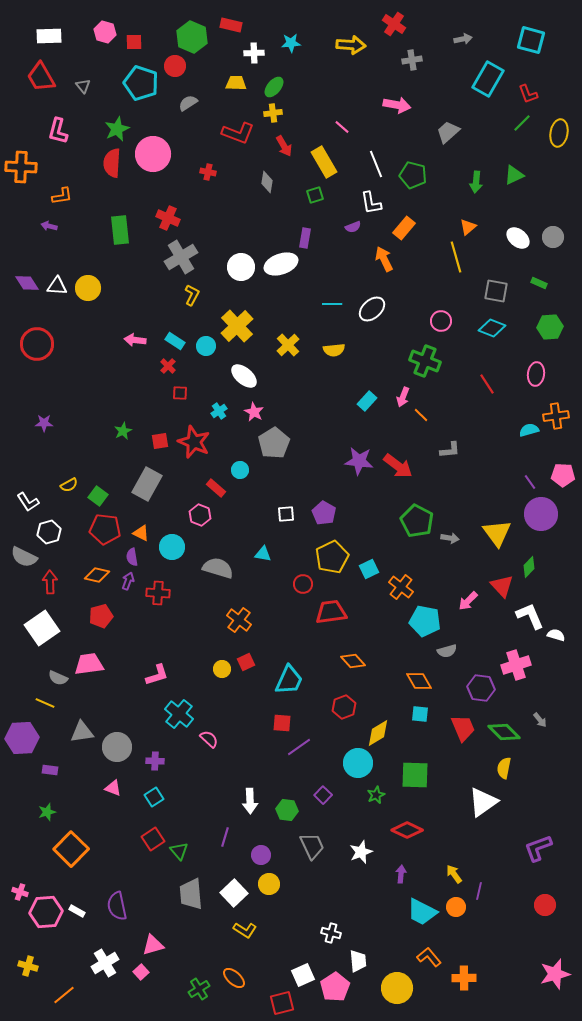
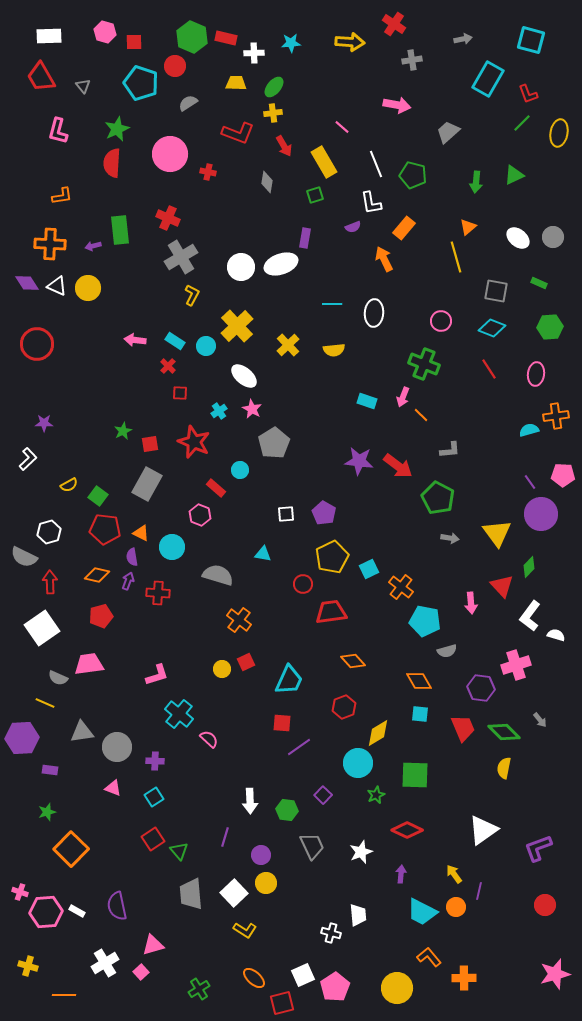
red rectangle at (231, 25): moved 5 px left, 13 px down
yellow arrow at (351, 45): moved 1 px left, 3 px up
pink circle at (153, 154): moved 17 px right
orange cross at (21, 167): moved 29 px right, 77 px down
purple arrow at (49, 226): moved 44 px right, 20 px down; rotated 28 degrees counterclockwise
white triangle at (57, 286): rotated 20 degrees clockwise
white ellipse at (372, 309): moved 2 px right, 4 px down; rotated 44 degrees counterclockwise
green cross at (425, 361): moved 1 px left, 3 px down
red line at (487, 384): moved 2 px right, 15 px up
cyan rectangle at (367, 401): rotated 66 degrees clockwise
pink star at (254, 412): moved 2 px left, 3 px up
red square at (160, 441): moved 10 px left, 3 px down
white L-shape at (28, 502): moved 43 px up; rotated 100 degrees counterclockwise
green pentagon at (417, 521): moved 21 px right, 23 px up
gray semicircle at (218, 568): moved 7 px down
pink arrow at (468, 601): moved 3 px right, 2 px down; rotated 50 degrees counterclockwise
white L-shape at (530, 616): rotated 120 degrees counterclockwise
white triangle at (483, 802): moved 28 px down
yellow circle at (269, 884): moved 3 px left, 1 px up
white trapezoid at (358, 961): moved 46 px up
orange ellipse at (234, 978): moved 20 px right
orange line at (64, 995): rotated 40 degrees clockwise
